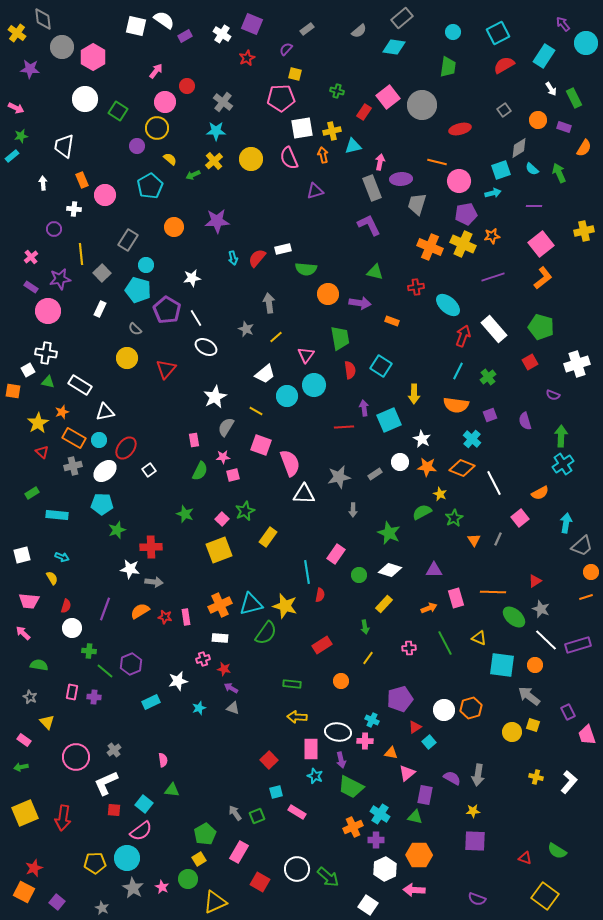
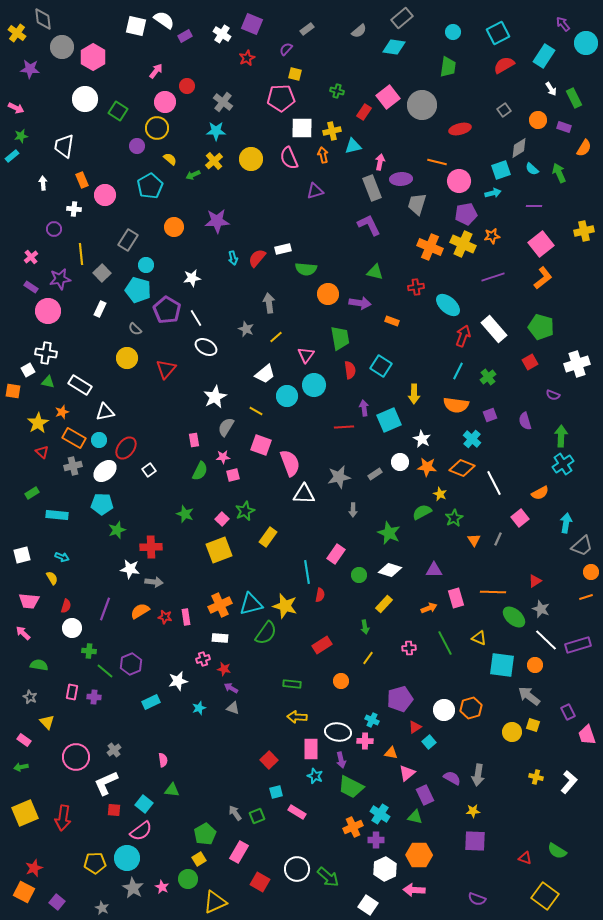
white square at (302, 128): rotated 10 degrees clockwise
purple rectangle at (425, 795): rotated 36 degrees counterclockwise
